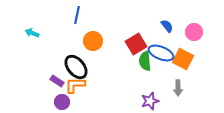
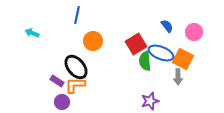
gray arrow: moved 11 px up
